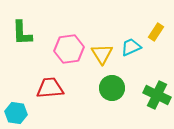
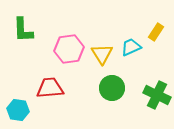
green L-shape: moved 1 px right, 3 px up
cyan hexagon: moved 2 px right, 3 px up
